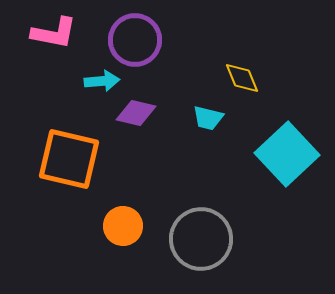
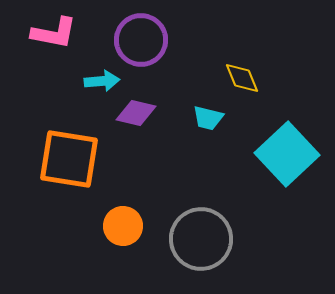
purple circle: moved 6 px right
orange square: rotated 4 degrees counterclockwise
